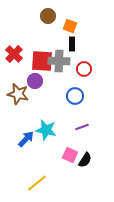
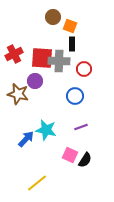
brown circle: moved 5 px right, 1 px down
red cross: rotated 18 degrees clockwise
red square: moved 3 px up
purple line: moved 1 px left
